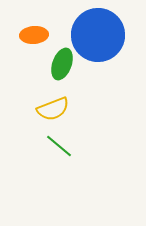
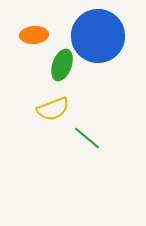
blue circle: moved 1 px down
green ellipse: moved 1 px down
green line: moved 28 px right, 8 px up
